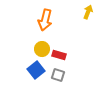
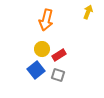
orange arrow: moved 1 px right
red rectangle: rotated 48 degrees counterclockwise
